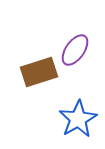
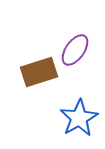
blue star: moved 1 px right, 1 px up
